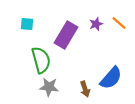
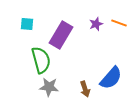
orange line: rotated 21 degrees counterclockwise
purple rectangle: moved 5 px left
